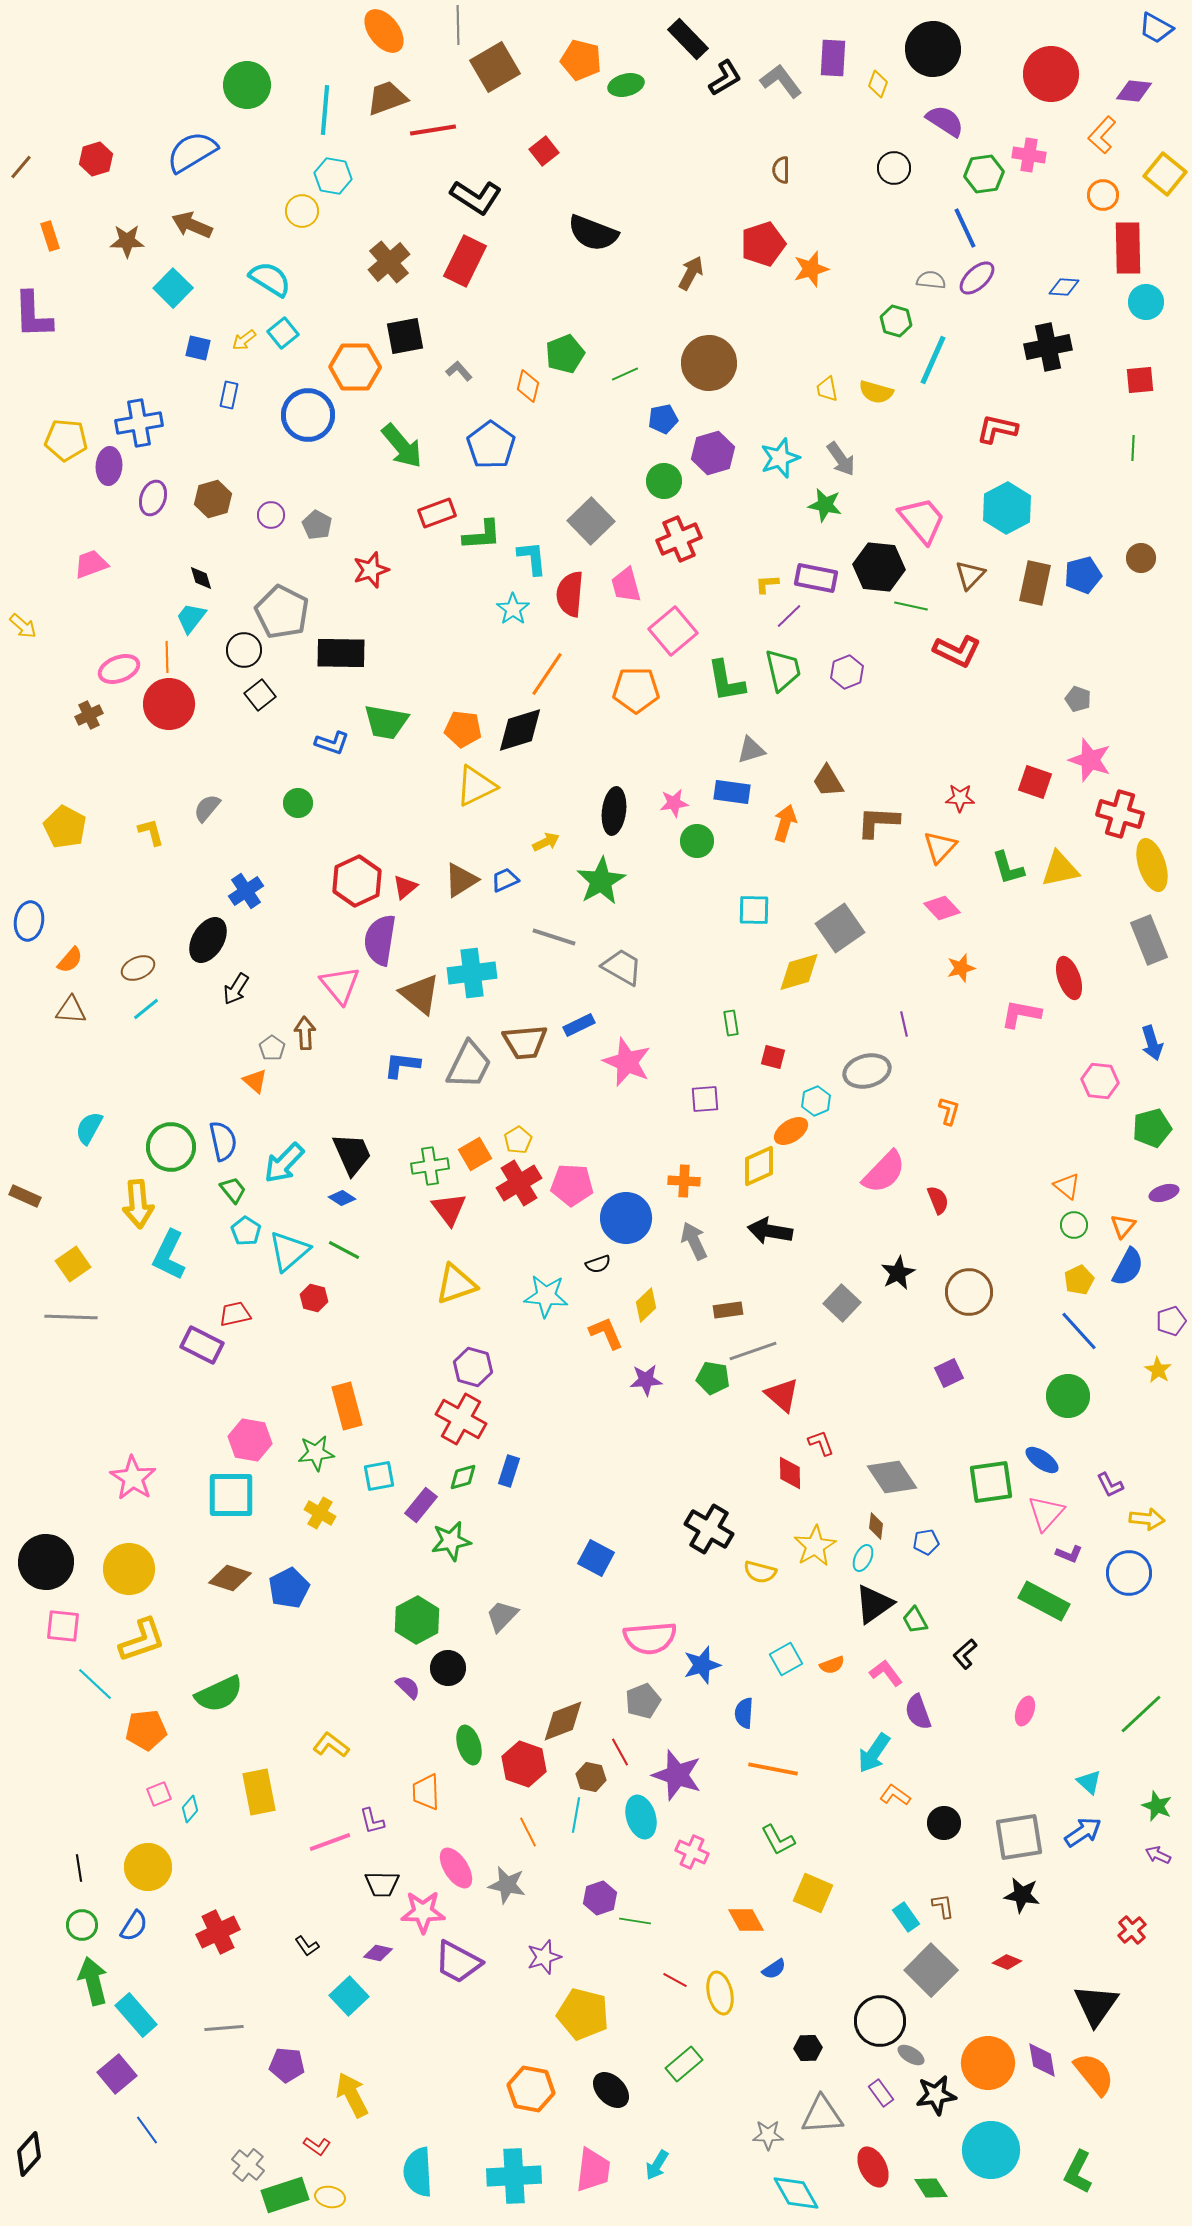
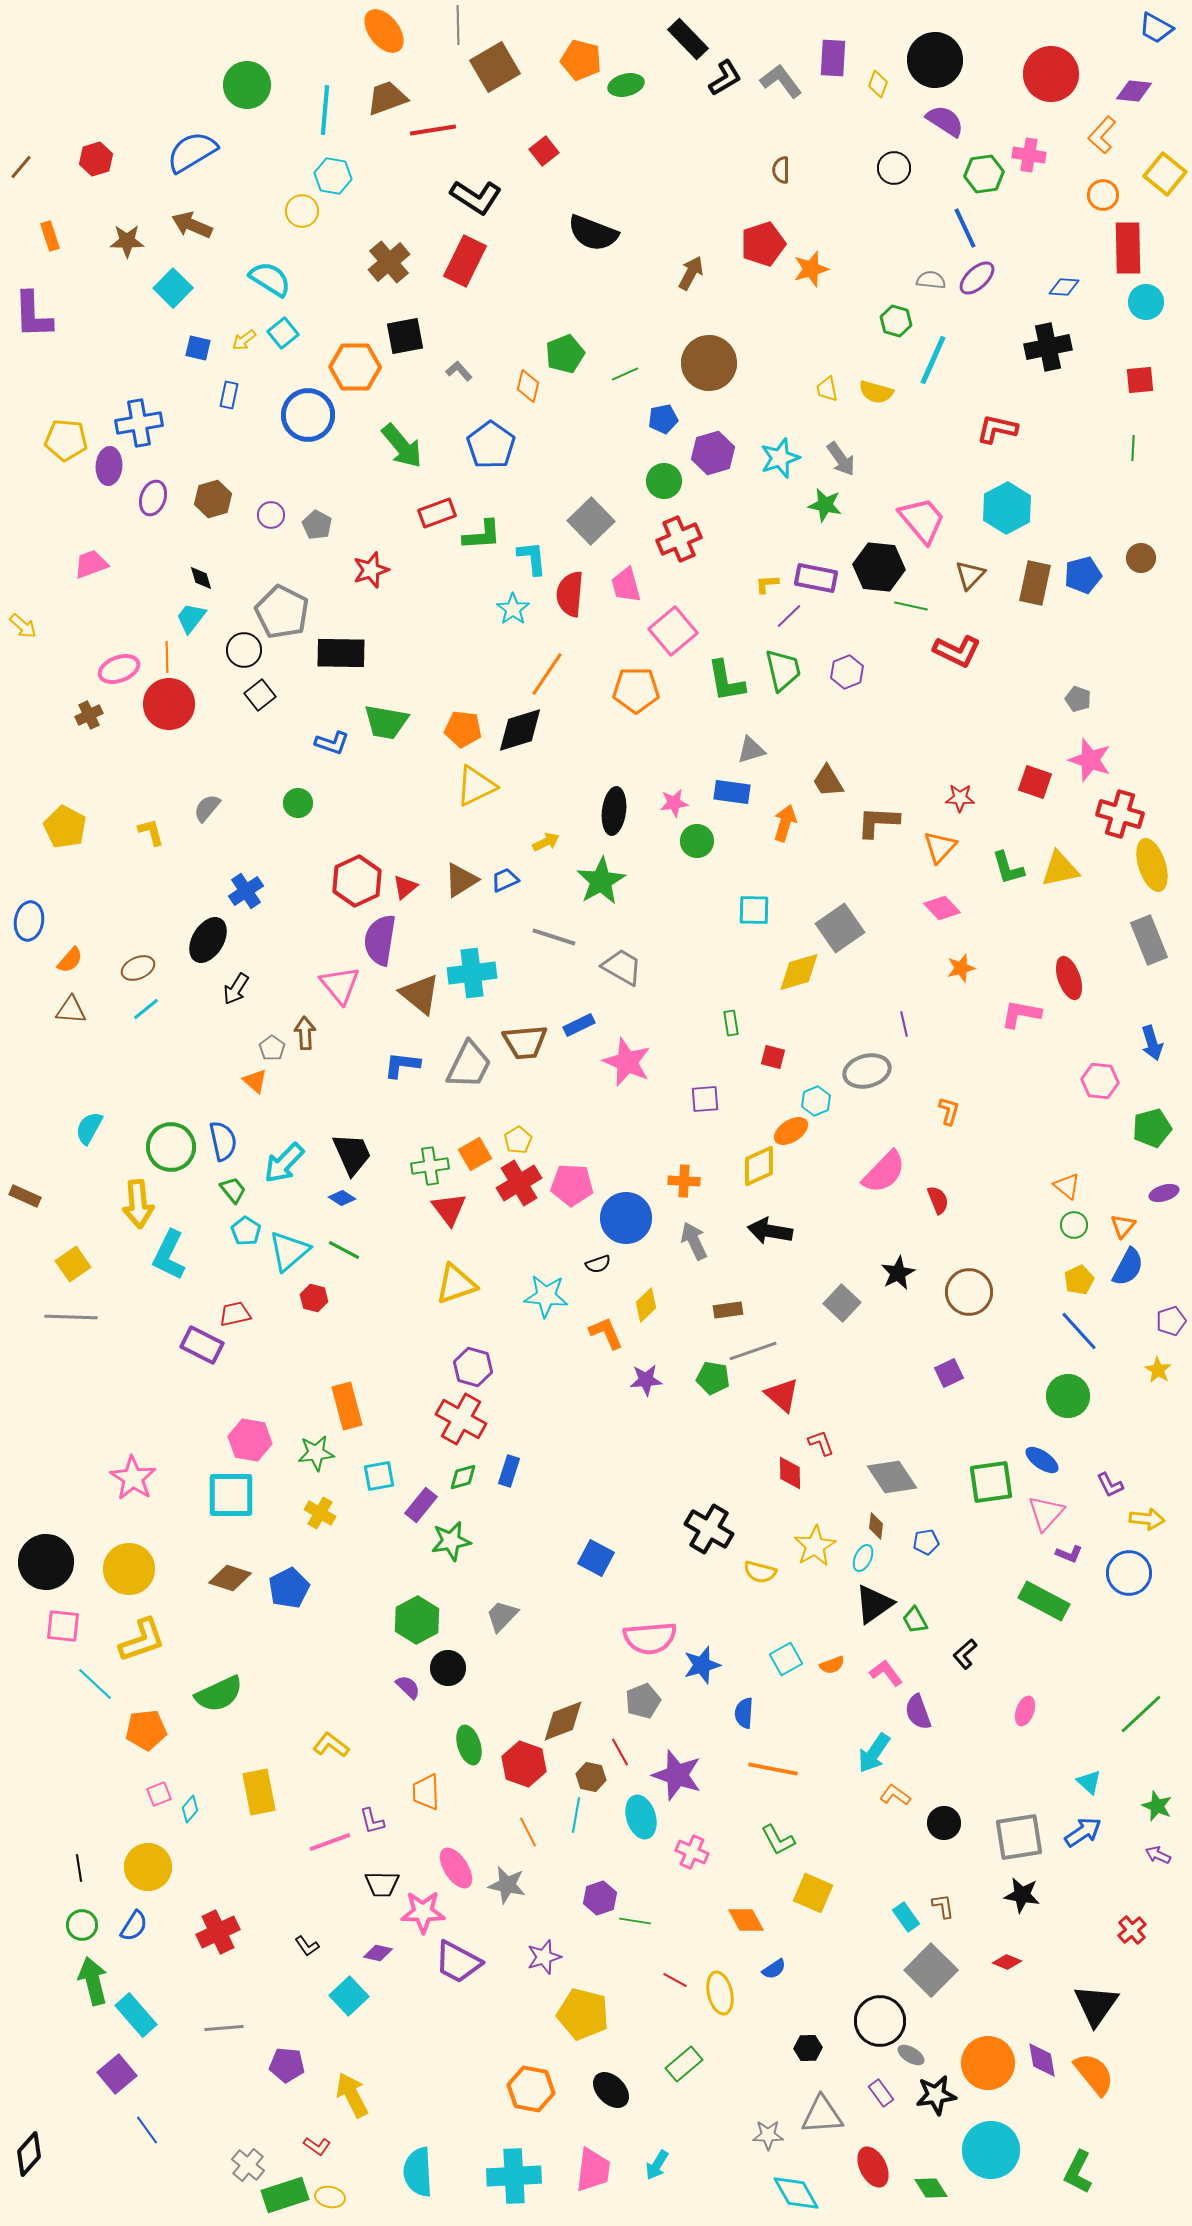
black circle at (933, 49): moved 2 px right, 11 px down
